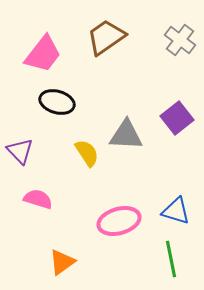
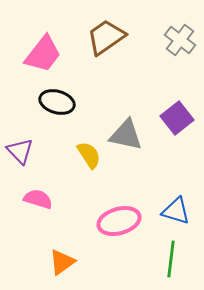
gray triangle: rotated 9 degrees clockwise
yellow semicircle: moved 2 px right, 2 px down
green line: rotated 18 degrees clockwise
